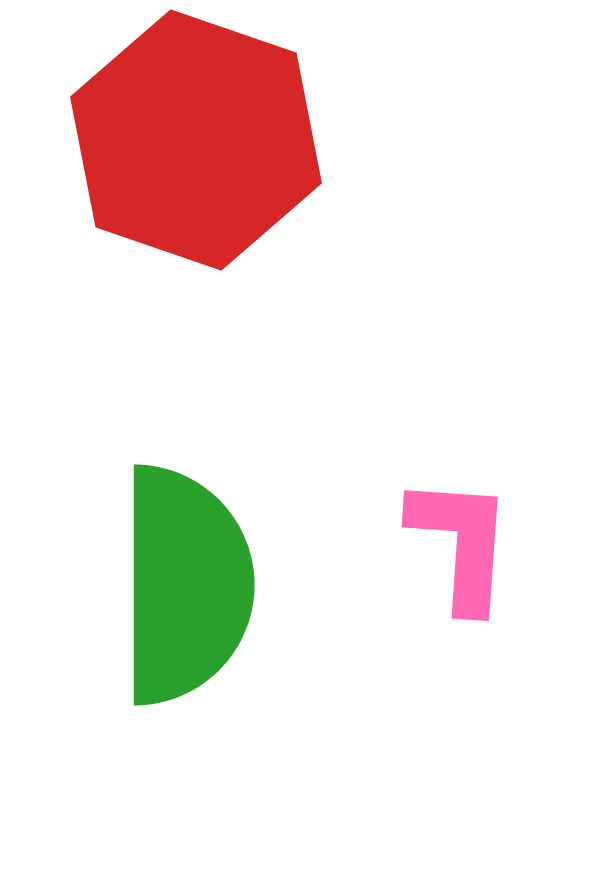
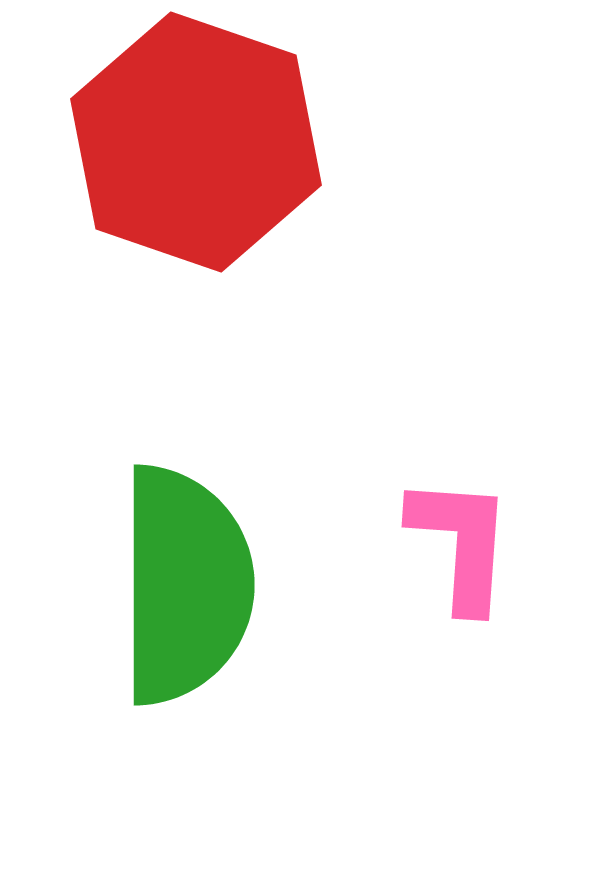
red hexagon: moved 2 px down
